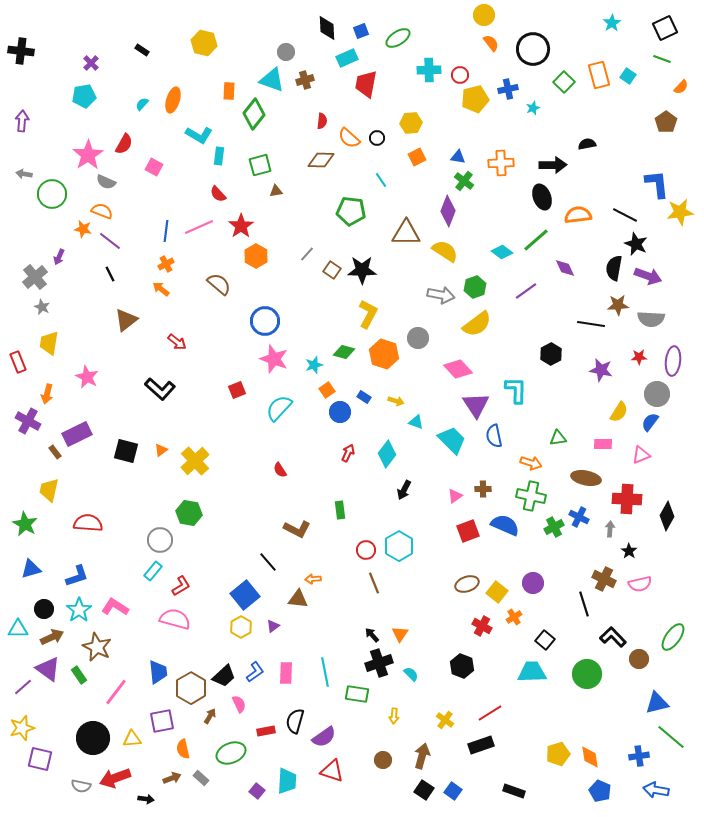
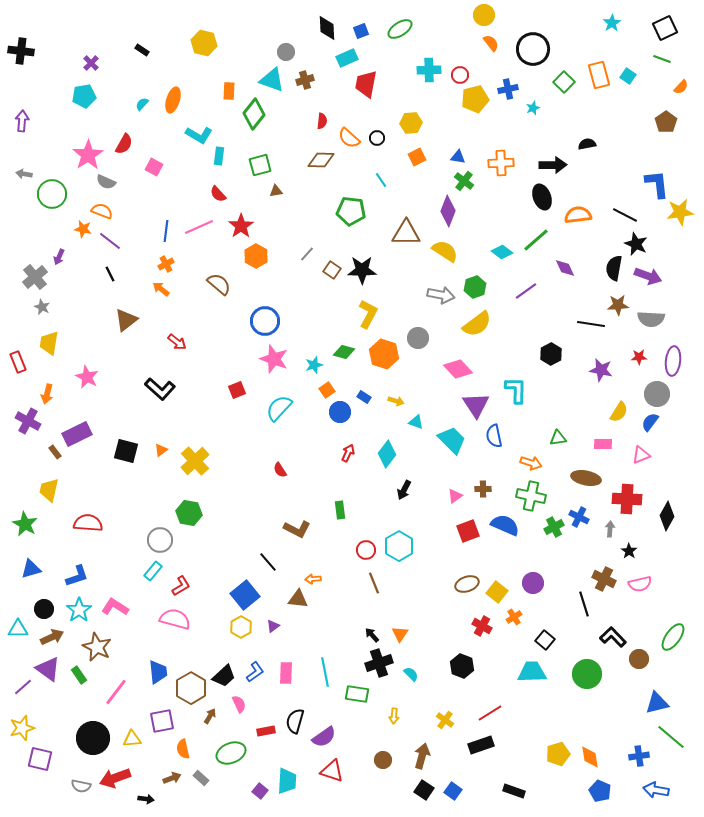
green ellipse at (398, 38): moved 2 px right, 9 px up
purple square at (257, 791): moved 3 px right
